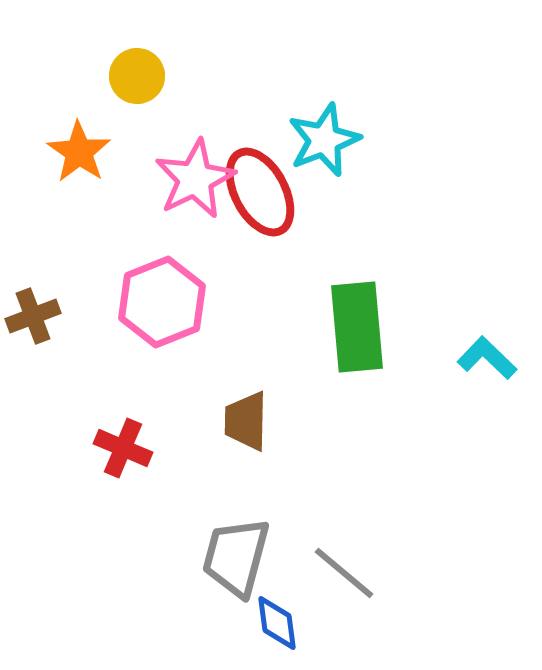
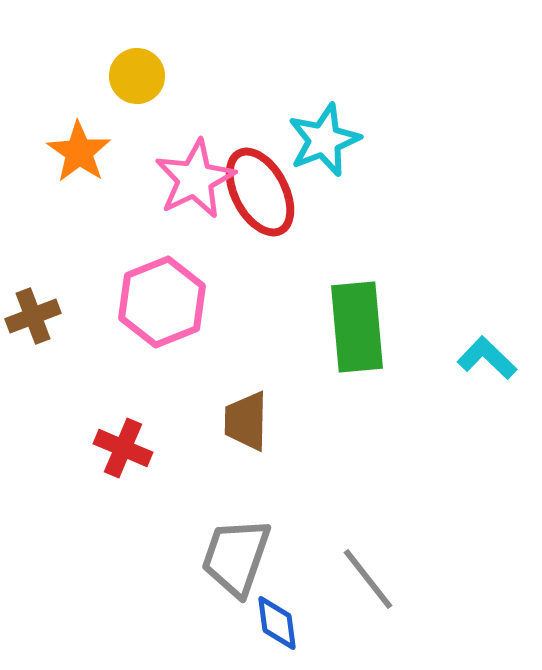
gray trapezoid: rotated 4 degrees clockwise
gray line: moved 24 px right, 6 px down; rotated 12 degrees clockwise
